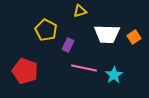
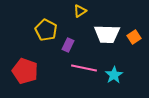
yellow triangle: rotated 16 degrees counterclockwise
